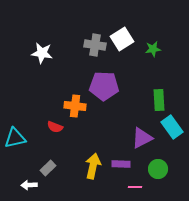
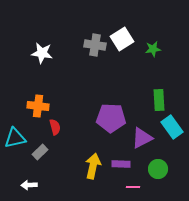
purple pentagon: moved 7 px right, 32 px down
orange cross: moved 37 px left
red semicircle: rotated 126 degrees counterclockwise
gray rectangle: moved 8 px left, 16 px up
pink line: moved 2 px left
